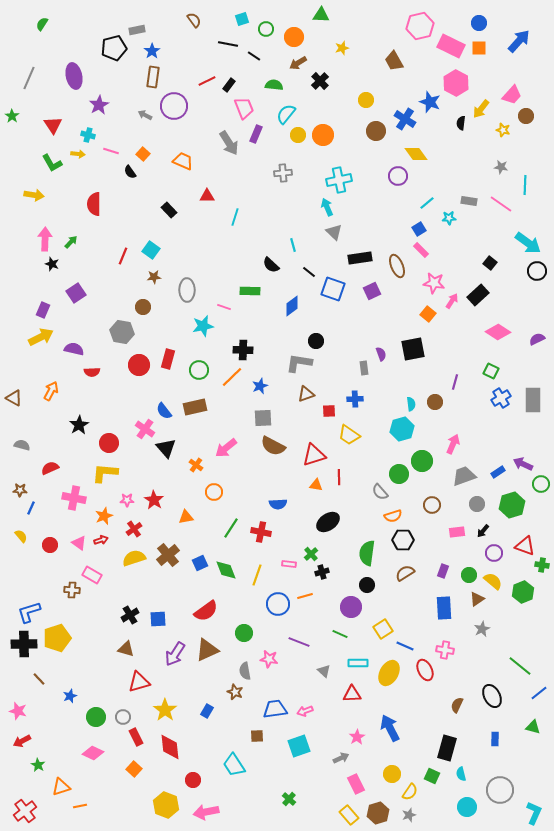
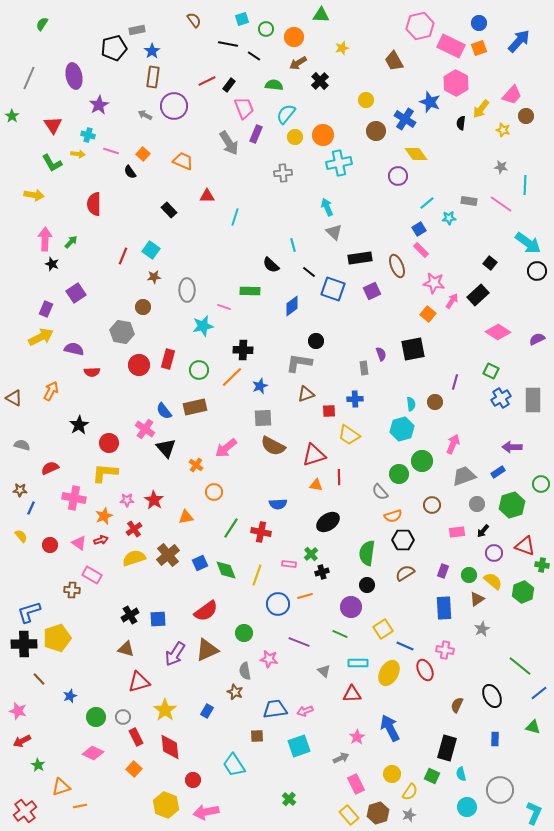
orange square at (479, 48): rotated 21 degrees counterclockwise
yellow circle at (298, 135): moved 3 px left, 2 px down
cyan cross at (339, 180): moved 17 px up
purple rectangle at (43, 310): moved 3 px right, 1 px up
purple arrow at (523, 464): moved 11 px left, 17 px up; rotated 24 degrees counterclockwise
